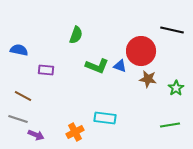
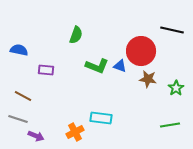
cyan rectangle: moved 4 px left
purple arrow: moved 1 px down
